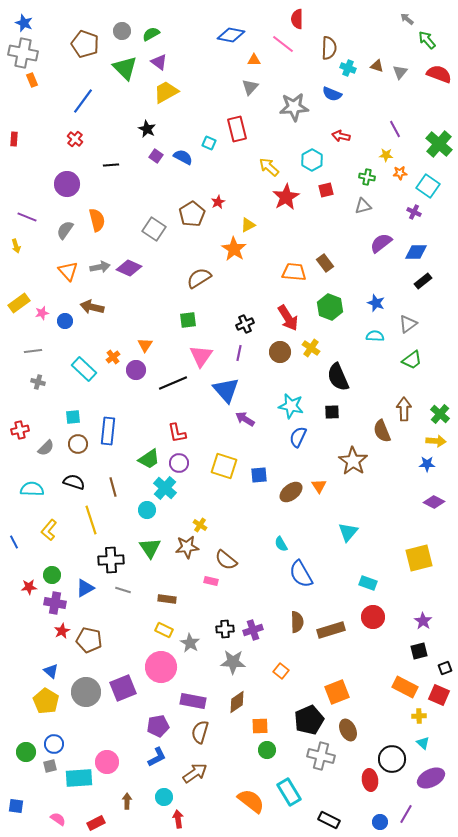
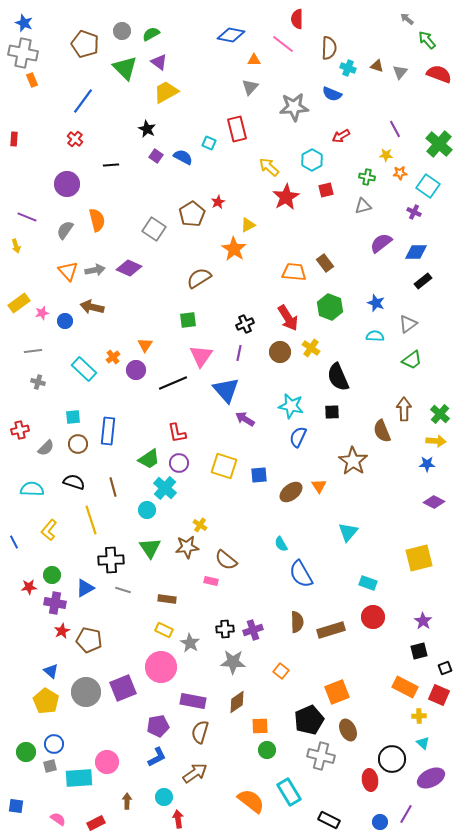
red arrow at (341, 136): rotated 42 degrees counterclockwise
gray arrow at (100, 267): moved 5 px left, 3 px down
